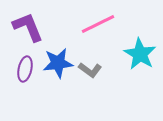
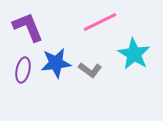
pink line: moved 2 px right, 2 px up
cyan star: moved 6 px left
blue star: moved 2 px left
purple ellipse: moved 2 px left, 1 px down
